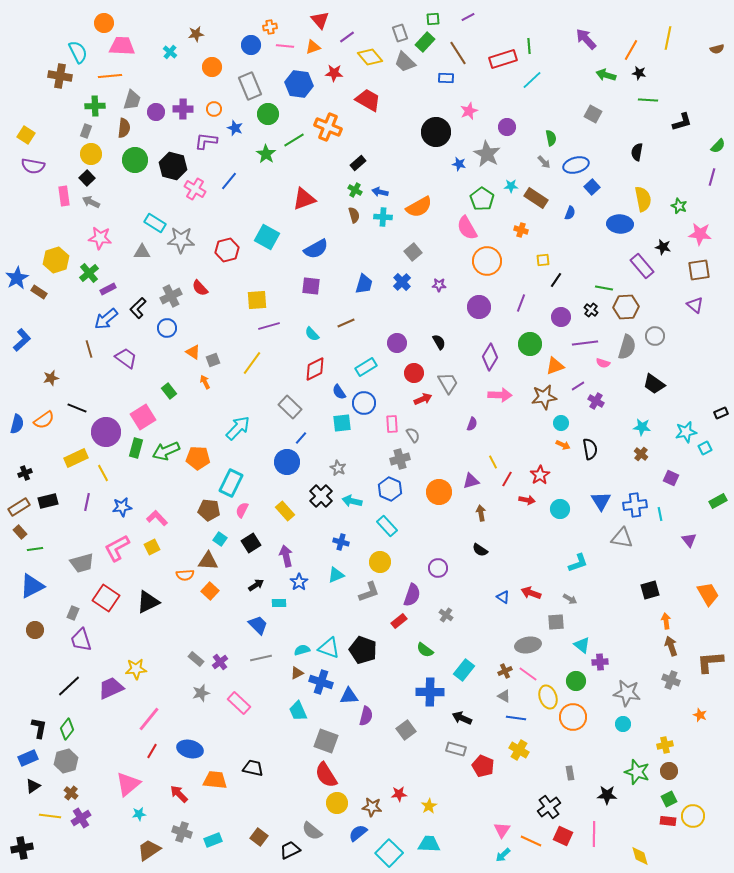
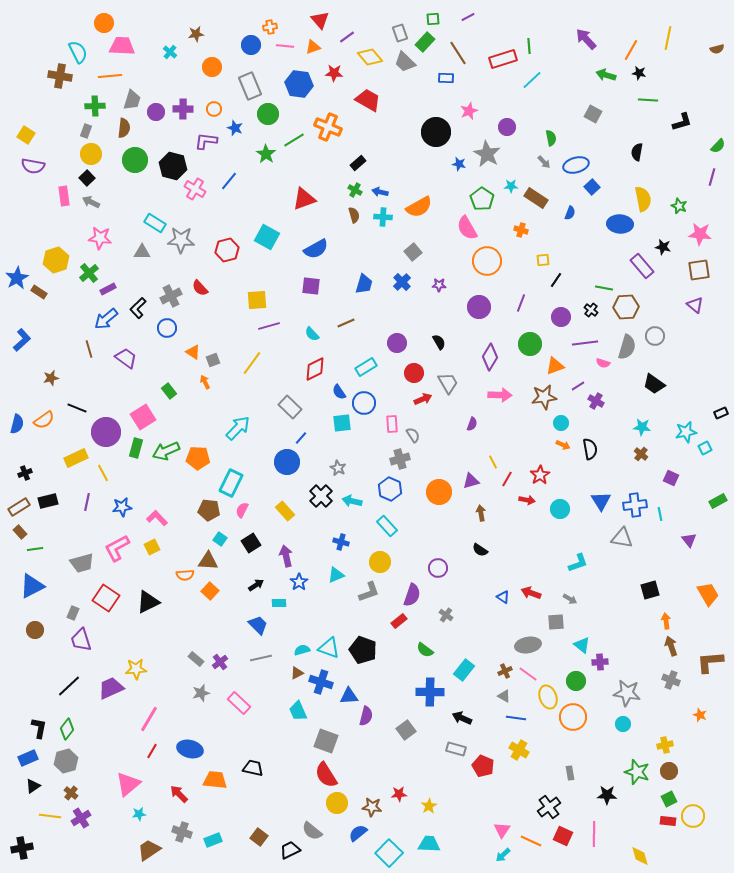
pink line at (149, 719): rotated 8 degrees counterclockwise
